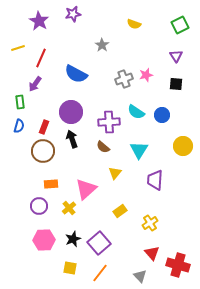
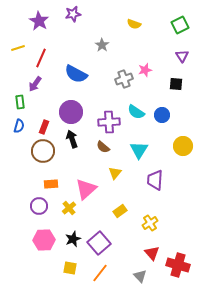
purple triangle at (176, 56): moved 6 px right
pink star at (146, 75): moved 1 px left, 5 px up
